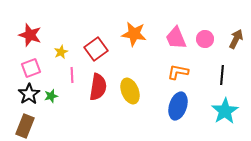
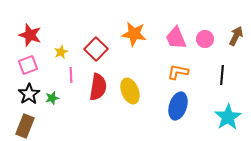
brown arrow: moved 3 px up
red square: rotated 10 degrees counterclockwise
pink square: moved 3 px left, 3 px up
pink line: moved 1 px left
green star: moved 1 px right, 2 px down
cyan star: moved 3 px right, 6 px down
